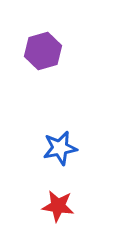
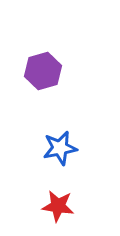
purple hexagon: moved 20 px down
